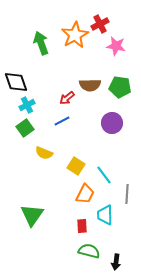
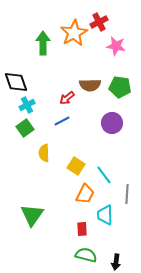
red cross: moved 1 px left, 2 px up
orange star: moved 1 px left, 2 px up
green arrow: moved 2 px right; rotated 20 degrees clockwise
yellow semicircle: rotated 66 degrees clockwise
red rectangle: moved 3 px down
green semicircle: moved 3 px left, 4 px down
